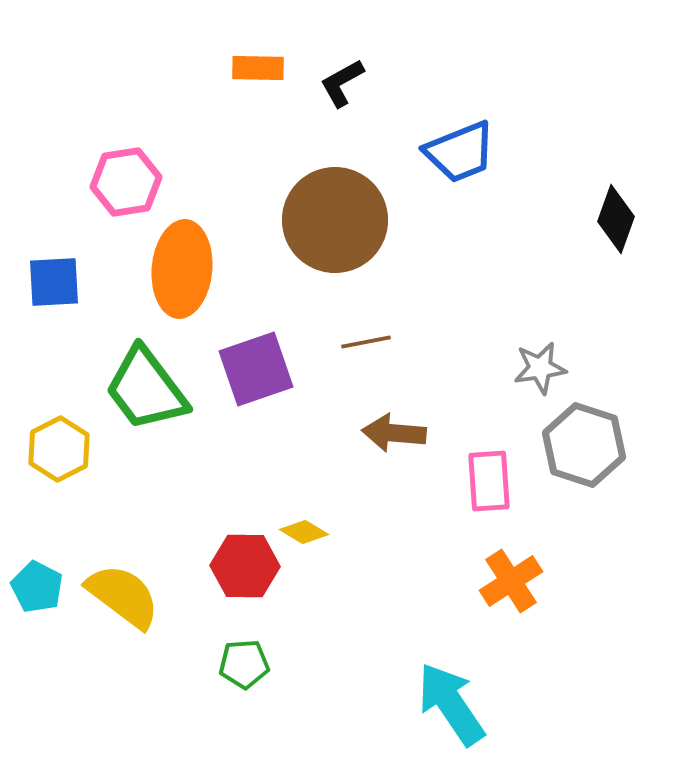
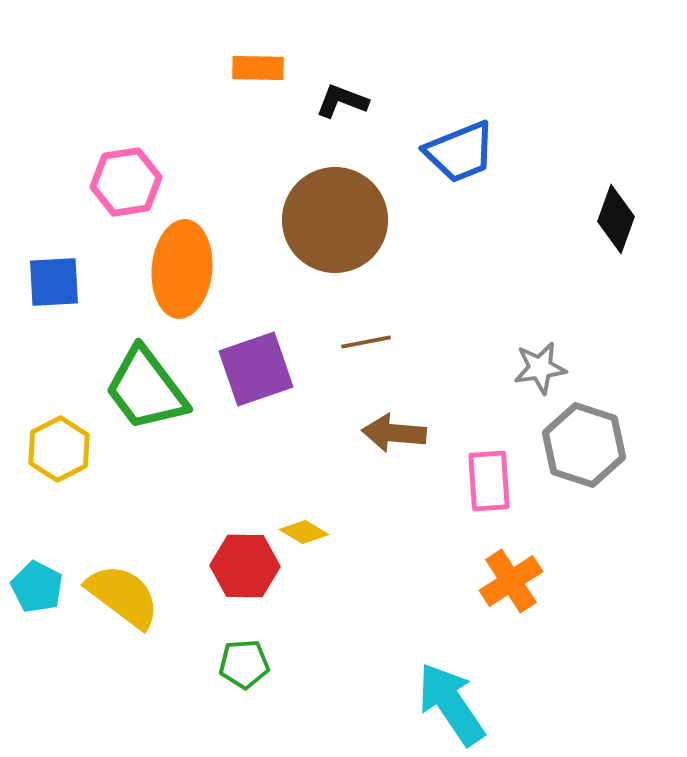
black L-shape: moved 18 px down; rotated 50 degrees clockwise
